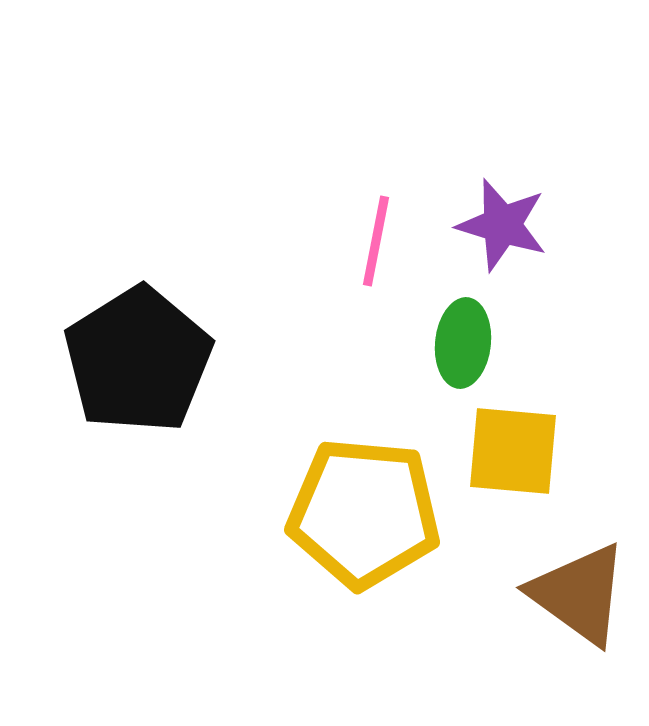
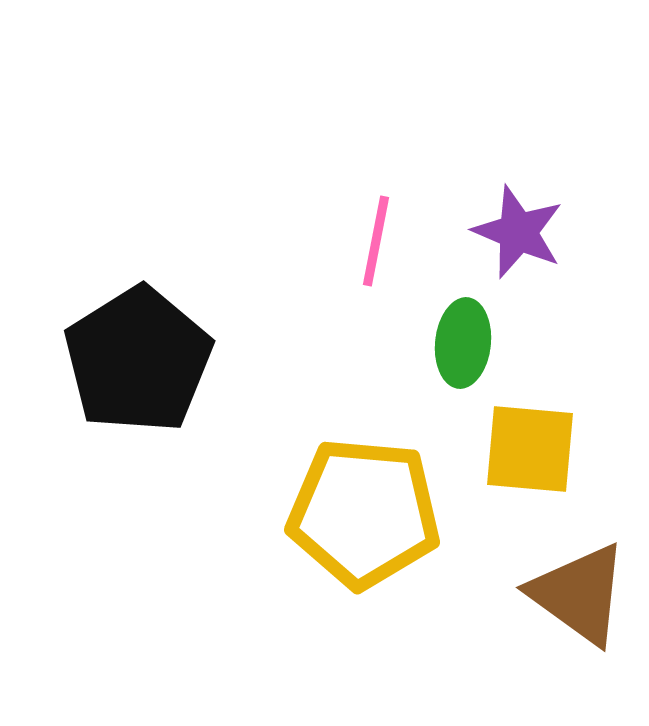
purple star: moved 16 px right, 7 px down; rotated 6 degrees clockwise
yellow square: moved 17 px right, 2 px up
